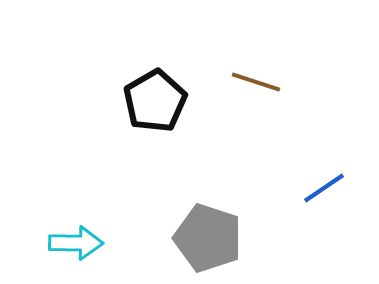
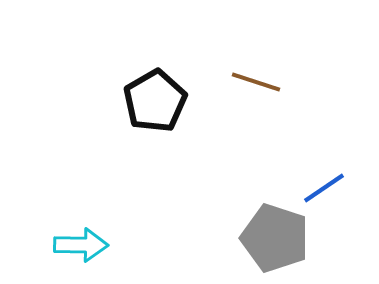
gray pentagon: moved 67 px right
cyan arrow: moved 5 px right, 2 px down
